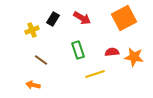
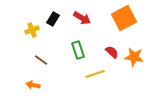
red semicircle: rotated 48 degrees clockwise
